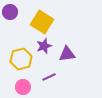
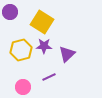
purple star: rotated 21 degrees clockwise
purple triangle: rotated 36 degrees counterclockwise
yellow hexagon: moved 9 px up
